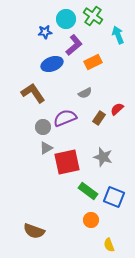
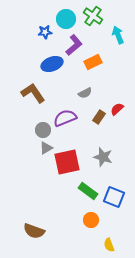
brown rectangle: moved 1 px up
gray circle: moved 3 px down
